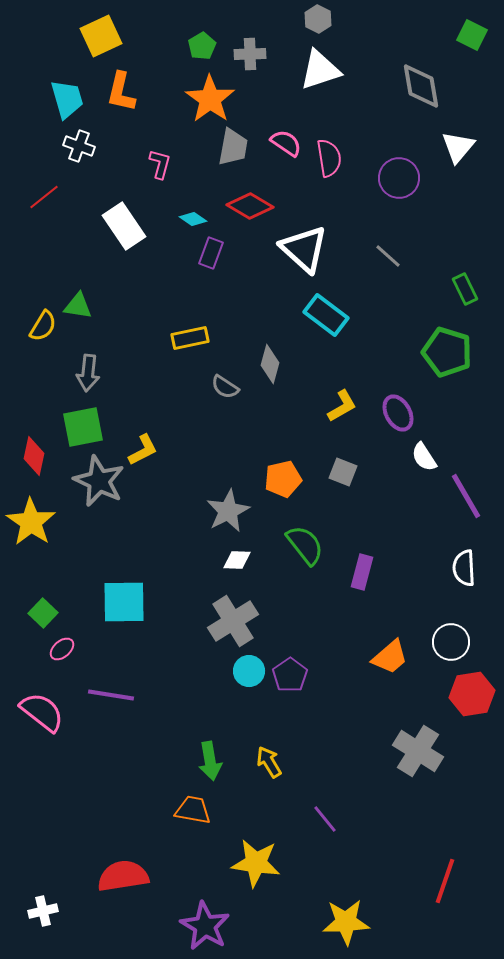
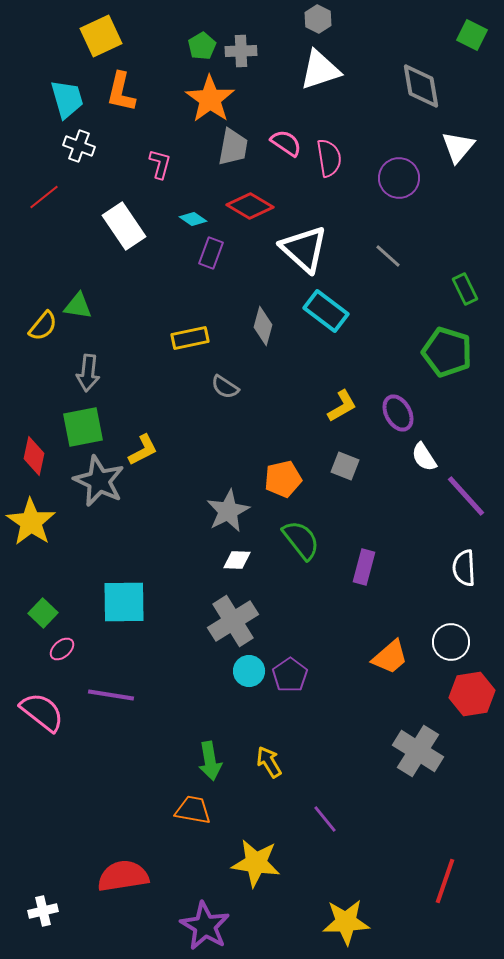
gray cross at (250, 54): moved 9 px left, 3 px up
cyan rectangle at (326, 315): moved 4 px up
yellow semicircle at (43, 326): rotated 8 degrees clockwise
gray diamond at (270, 364): moved 7 px left, 38 px up
gray square at (343, 472): moved 2 px right, 6 px up
purple line at (466, 496): rotated 12 degrees counterclockwise
green semicircle at (305, 545): moved 4 px left, 5 px up
purple rectangle at (362, 572): moved 2 px right, 5 px up
